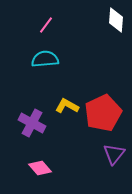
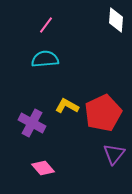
pink diamond: moved 3 px right
